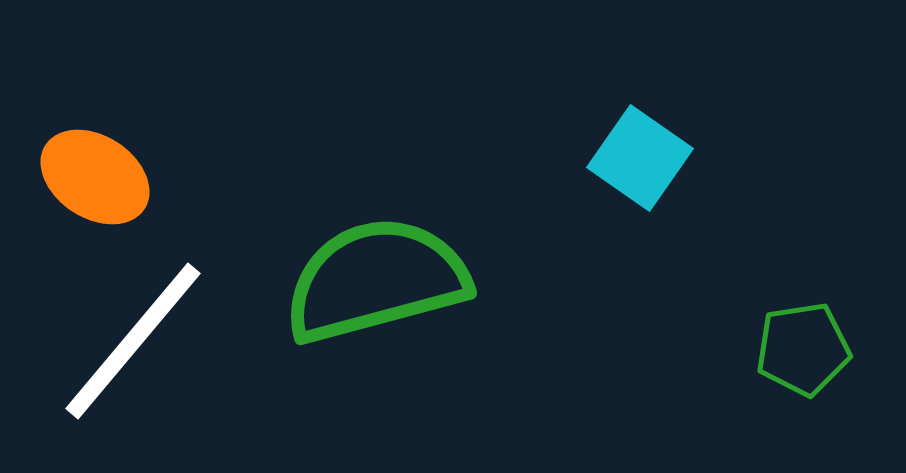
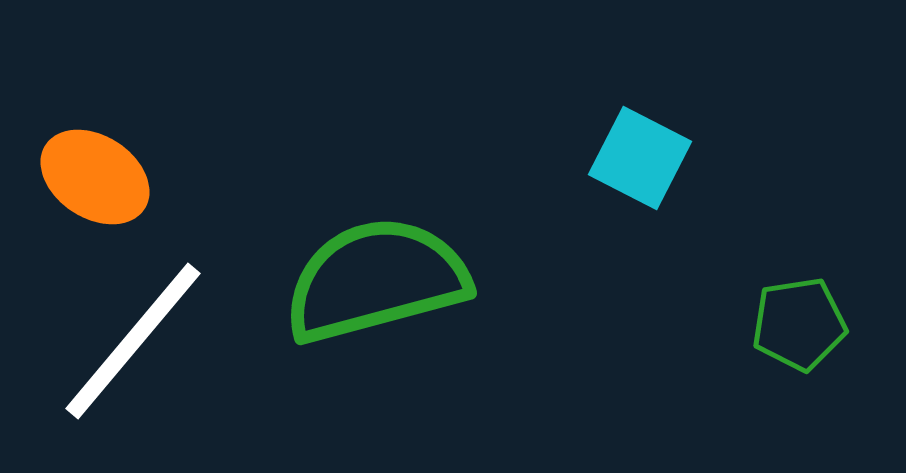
cyan square: rotated 8 degrees counterclockwise
green pentagon: moved 4 px left, 25 px up
